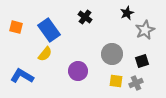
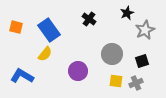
black cross: moved 4 px right, 2 px down
